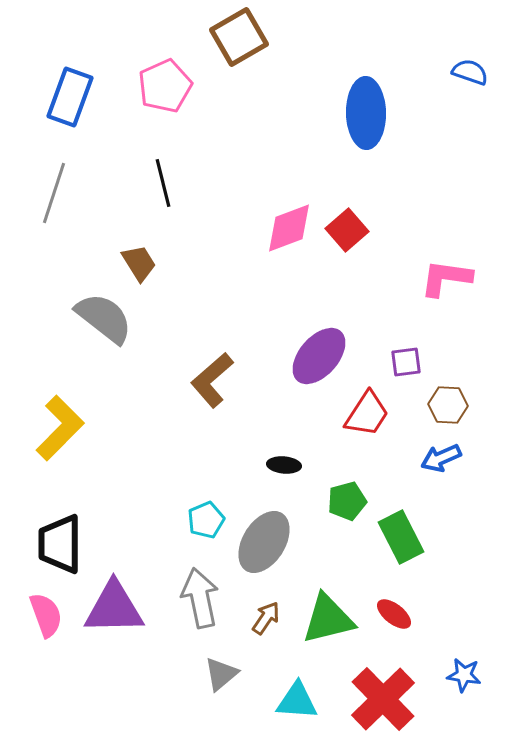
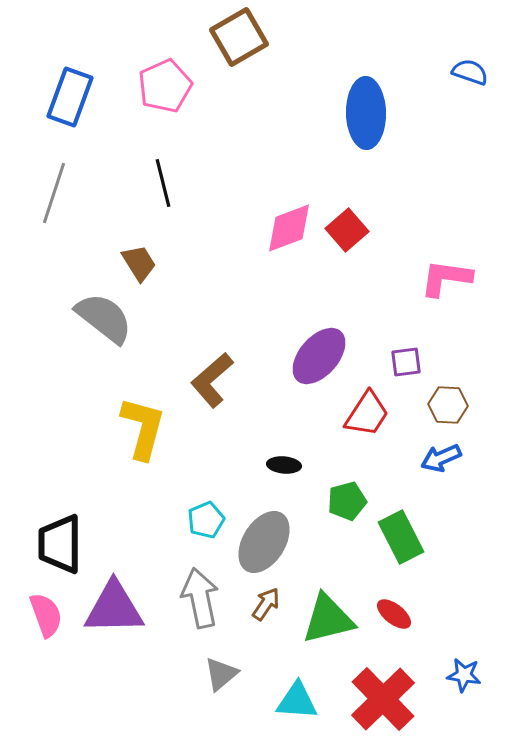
yellow L-shape: moved 83 px right; rotated 30 degrees counterclockwise
brown arrow: moved 14 px up
